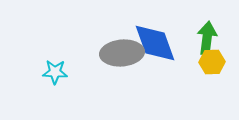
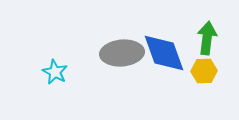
blue diamond: moved 9 px right, 10 px down
yellow hexagon: moved 8 px left, 9 px down
cyan star: rotated 25 degrees clockwise
